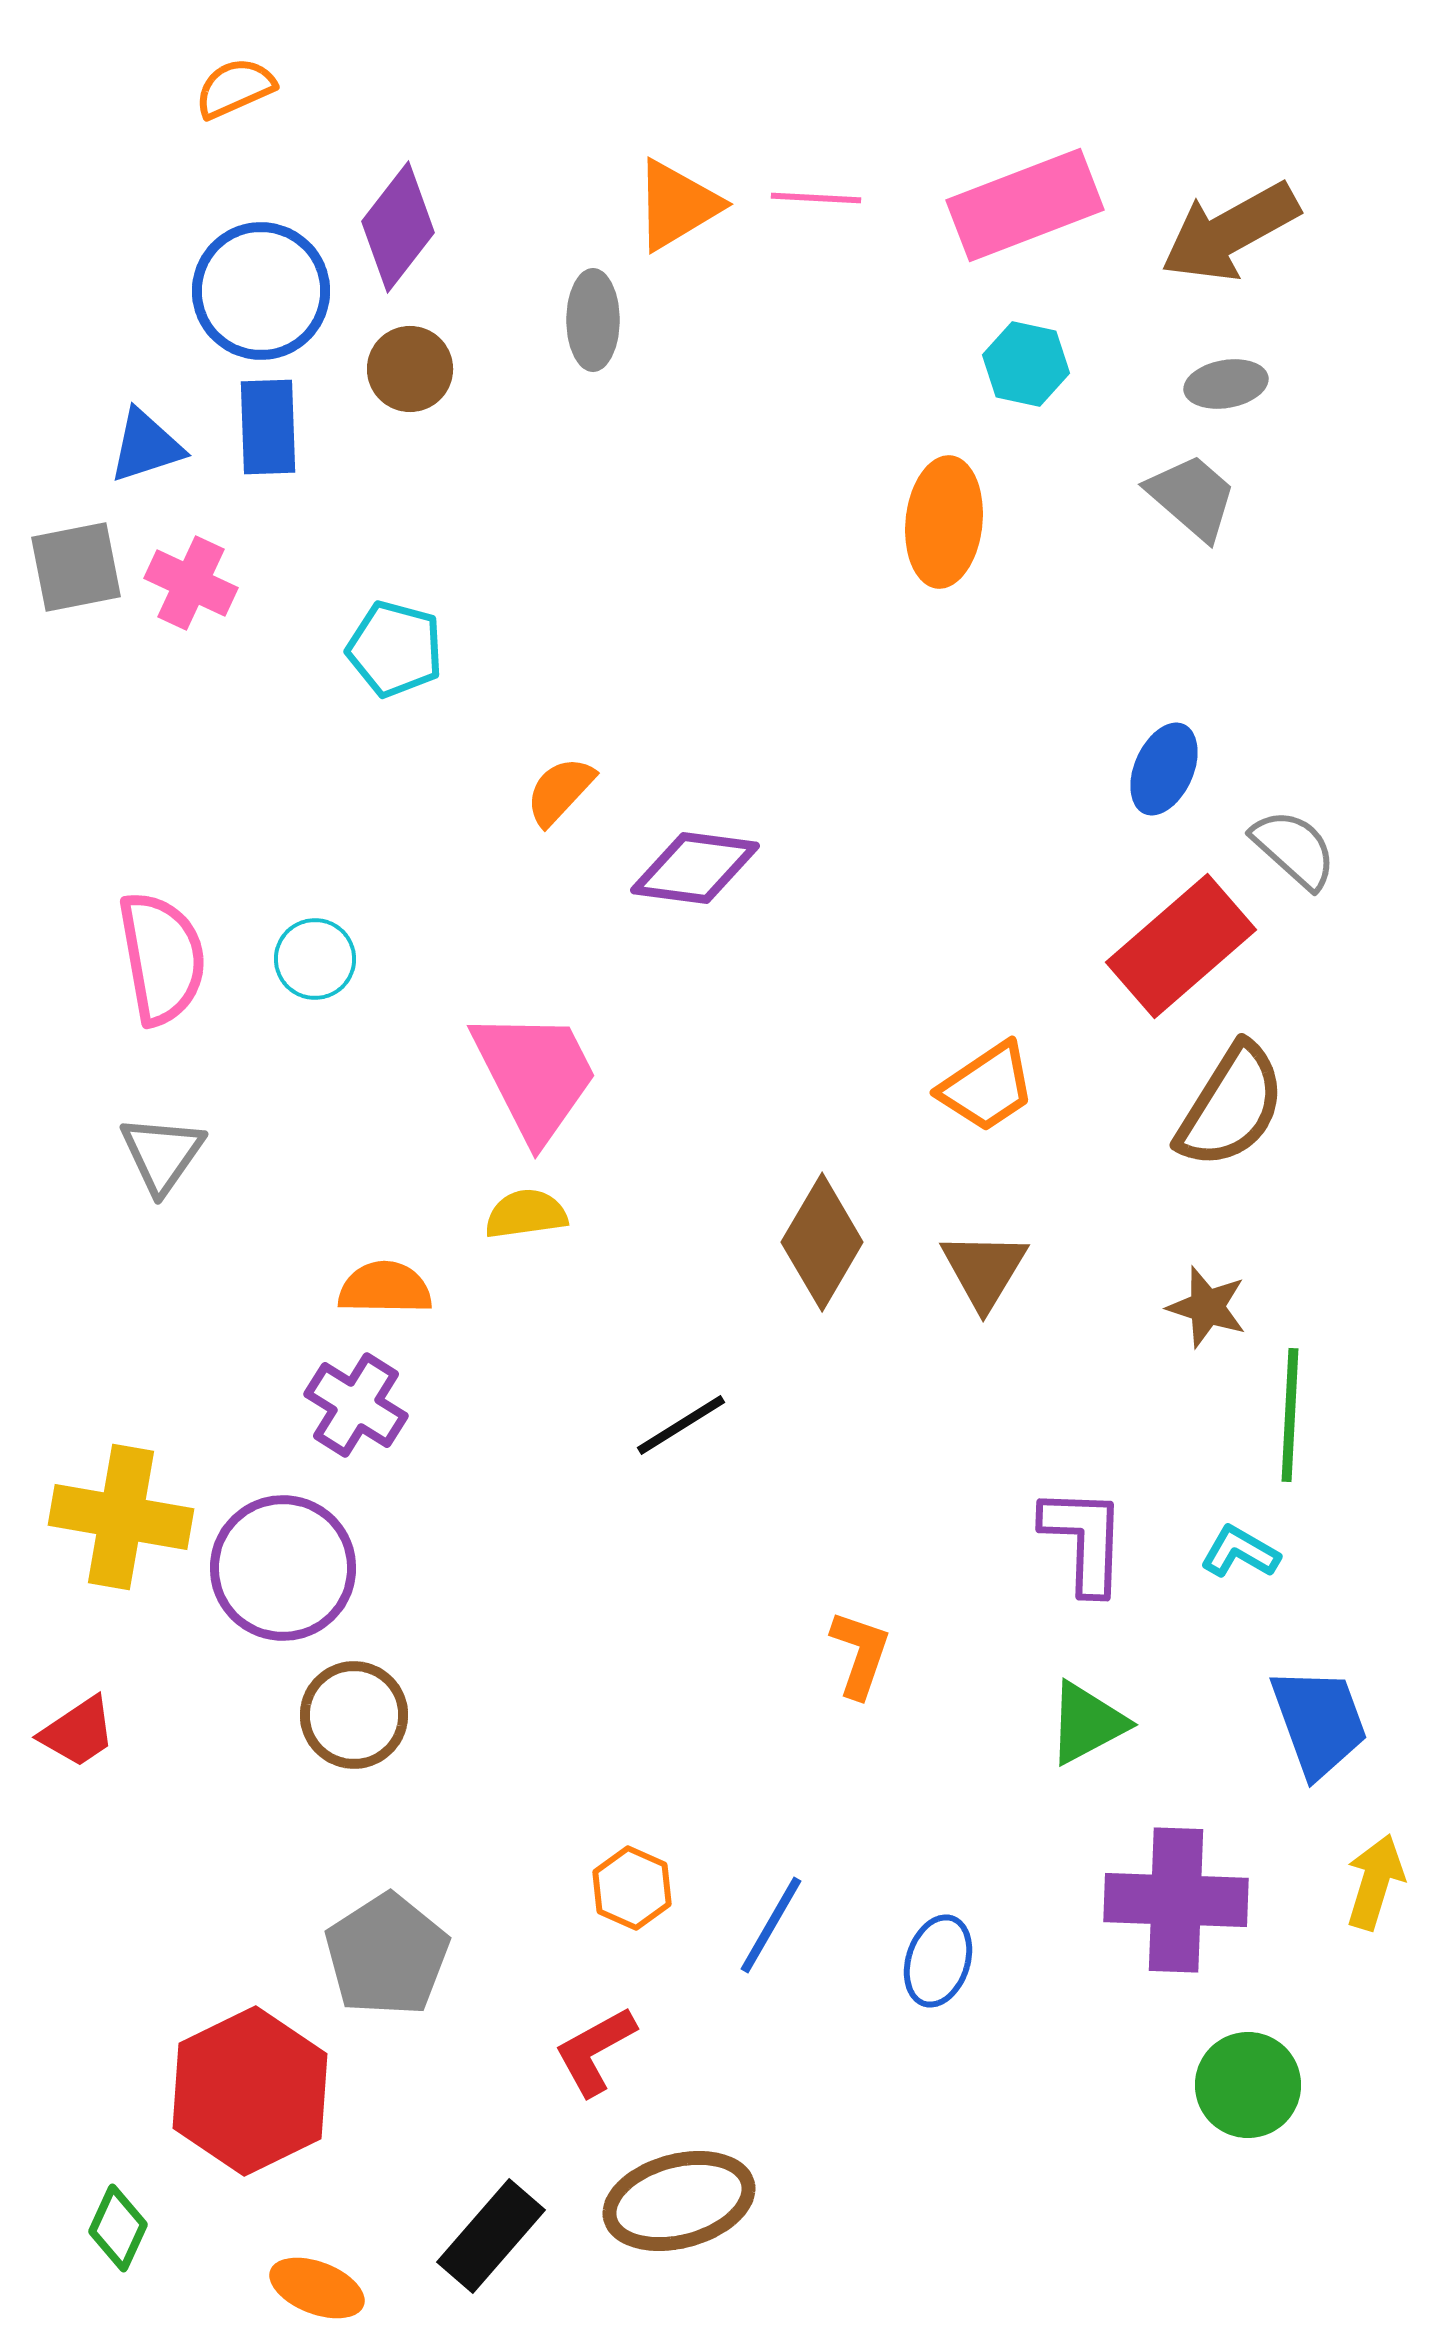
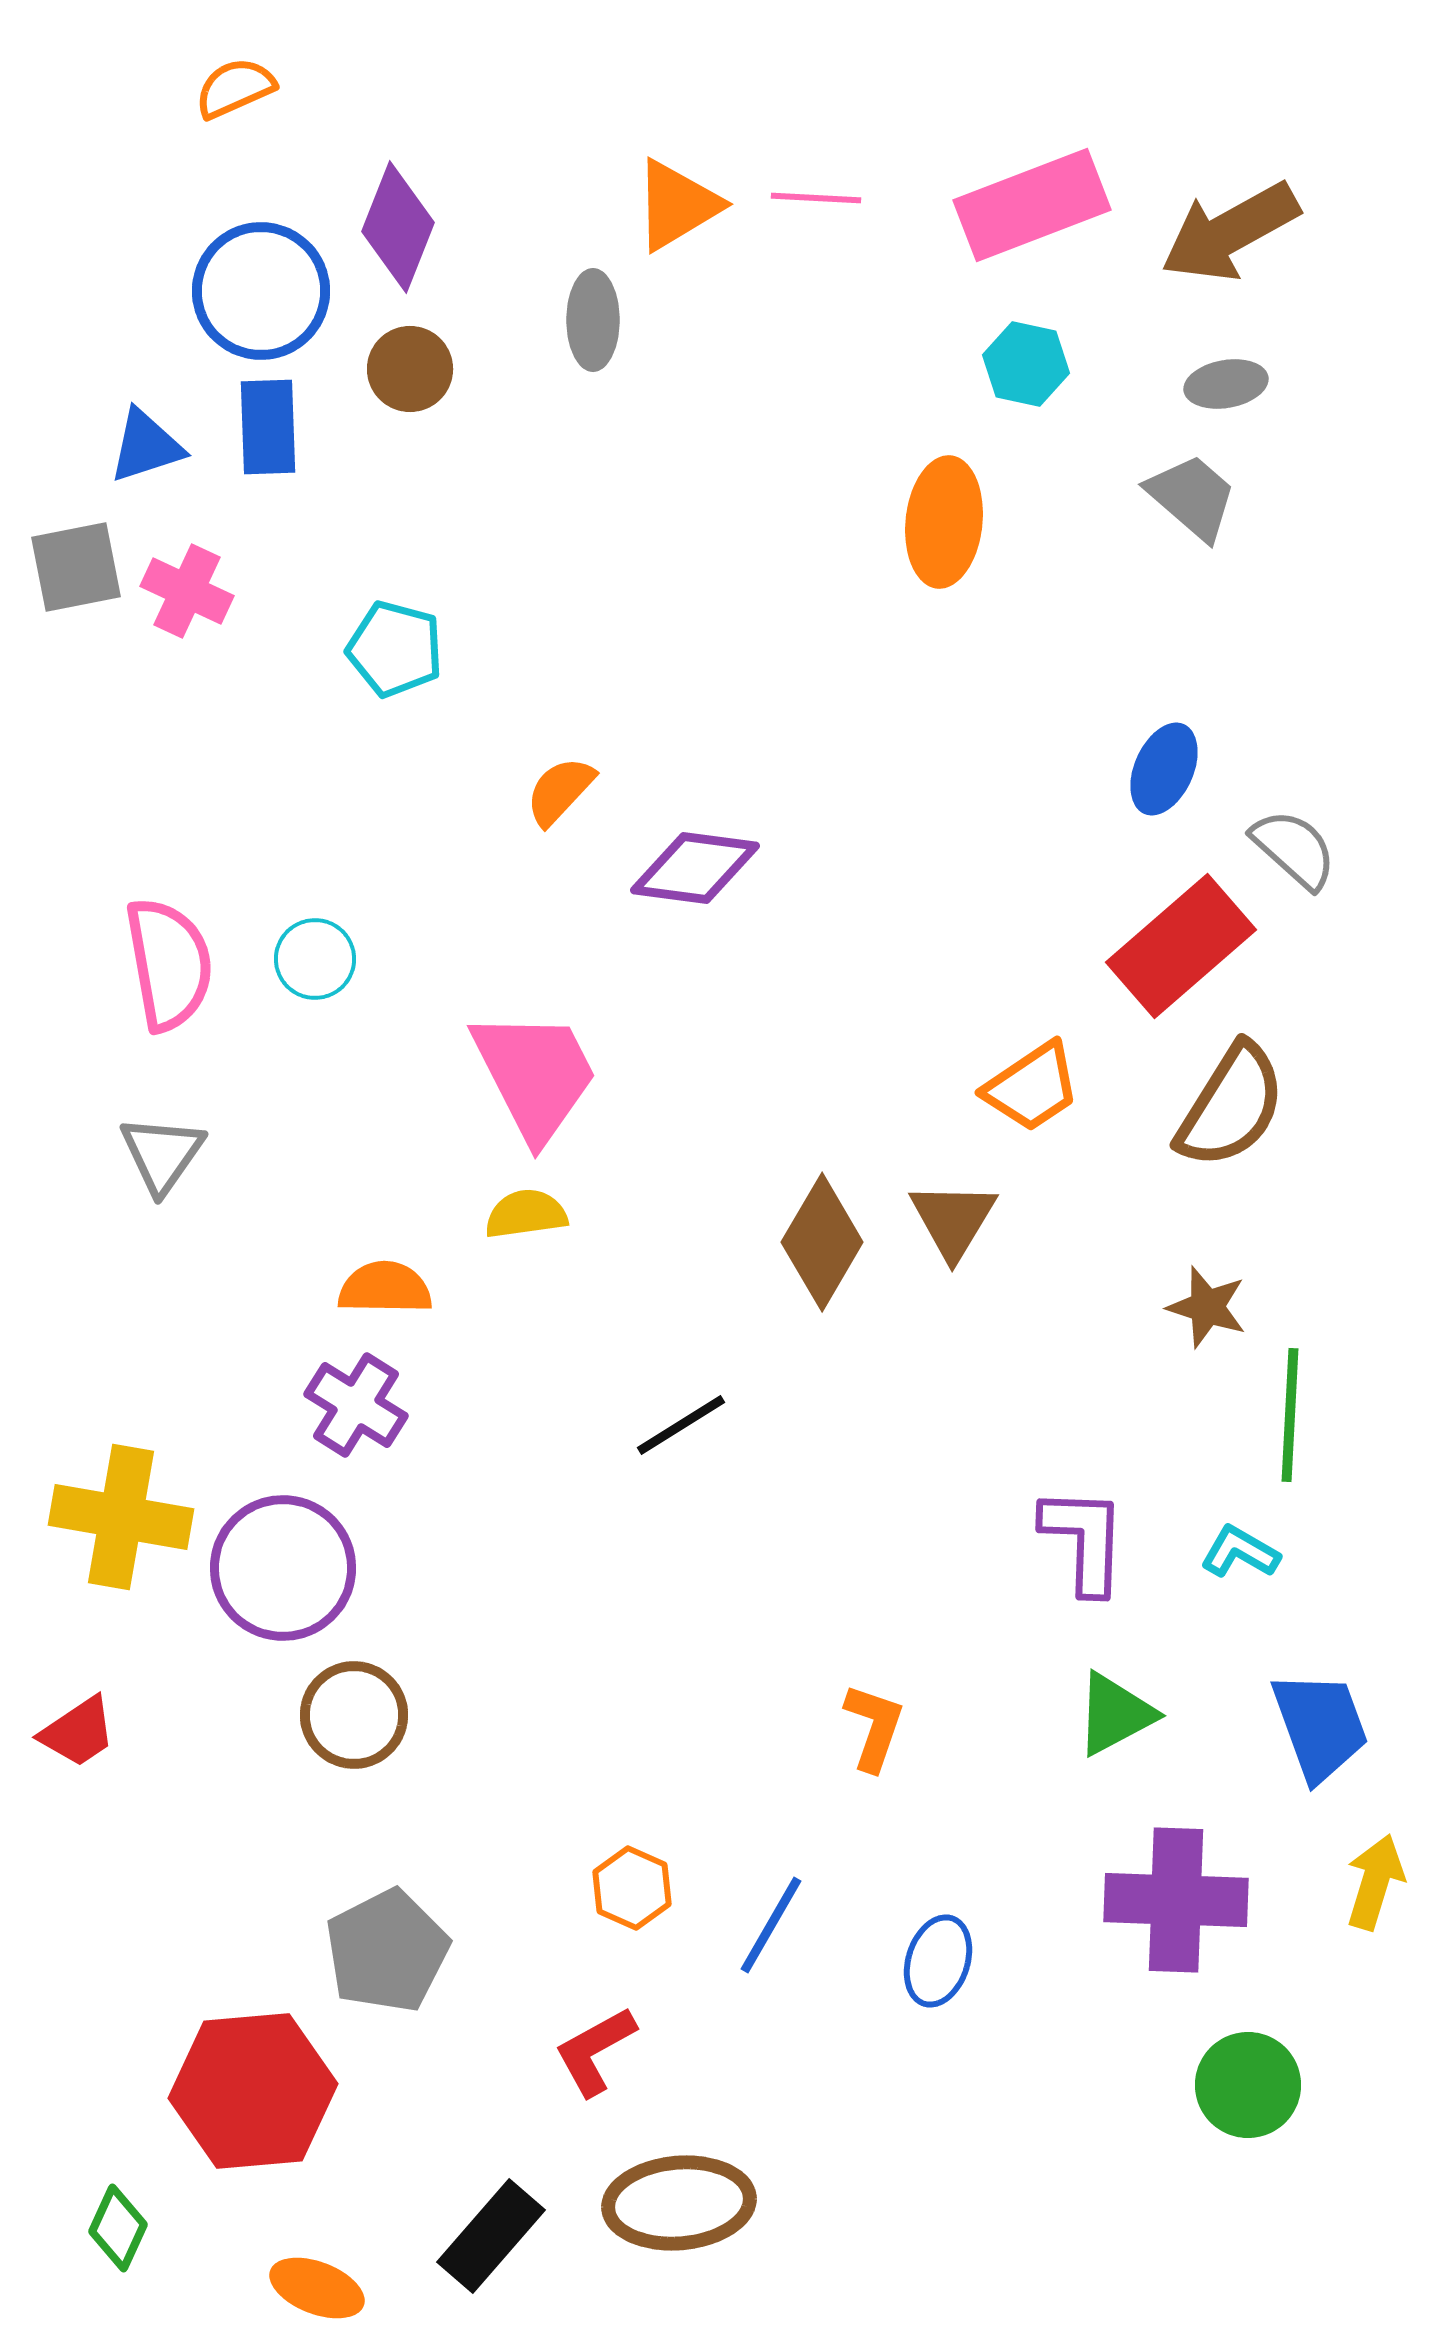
pink rectangle at (1025, 205): moved 7 px right
purple diamond at (398, 227): rotated 16 degrees counterclockwise
pink cross at (191, 583): moved 4 px left, 8 px down
pink semicircle at (162, 958): moved 7 px right, 6 px down
orange trapezoid at (987, 1087): moved 45 px right
brown triangle at (984, 1270): moved 31 px left, 50 px up
orange L-shape at (860, 1654): moved 14 px right, 73 px down
blue trapezoid at (1319, 1722): moved 1 px right, 4 px down
green triangle at (1087, 1723): moved 28 px right, 9 px up
gray pentagon at (387, 1955): moved 4 px up; rotated 6 degrees clockwise
red hexagon at (250, 2091): moved 3 px right; rotated 21 degrees clockwise
brown ellipse at (679, 2201): moved 2 px down; rotated 10 degrees clockwise
